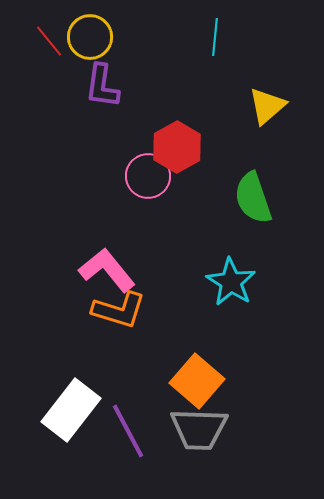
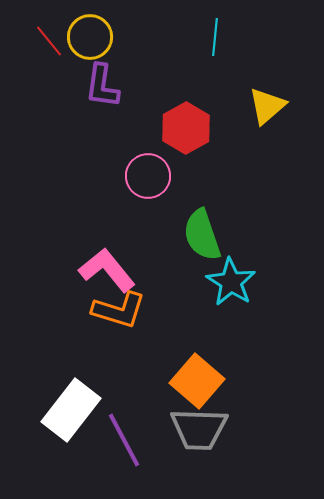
red hexagon: moved 9 px right, 19 px up
green semicircle: moved 51 px left, 37 px down
purple line: moved 4 px left, 9 px down
